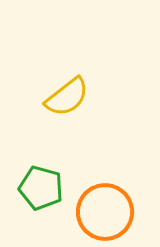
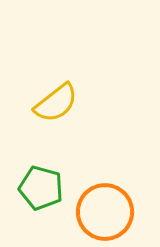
yellow semicircle: moved 11 px left, 6 px down
